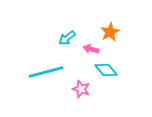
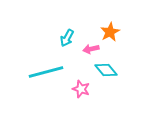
cyan arrow: rotated 24 degrees counterclockwise
pink arrow: rotated 28 degrees counterclockwise
